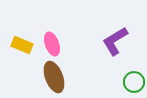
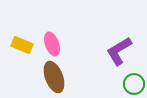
purple L-shape: moved 4 px right, 10 px down
green circle: moved 2 px down
